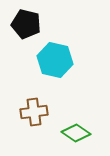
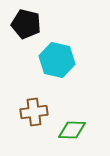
cyan hexagon: moved 2 px right
green diamond: moved 4 px left, 3 px up; rotated 32 degrees counterclockwise
